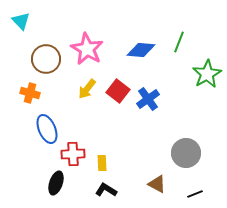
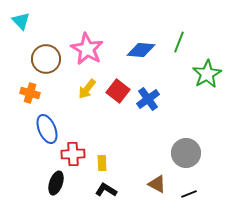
black line: moved 6 px left
